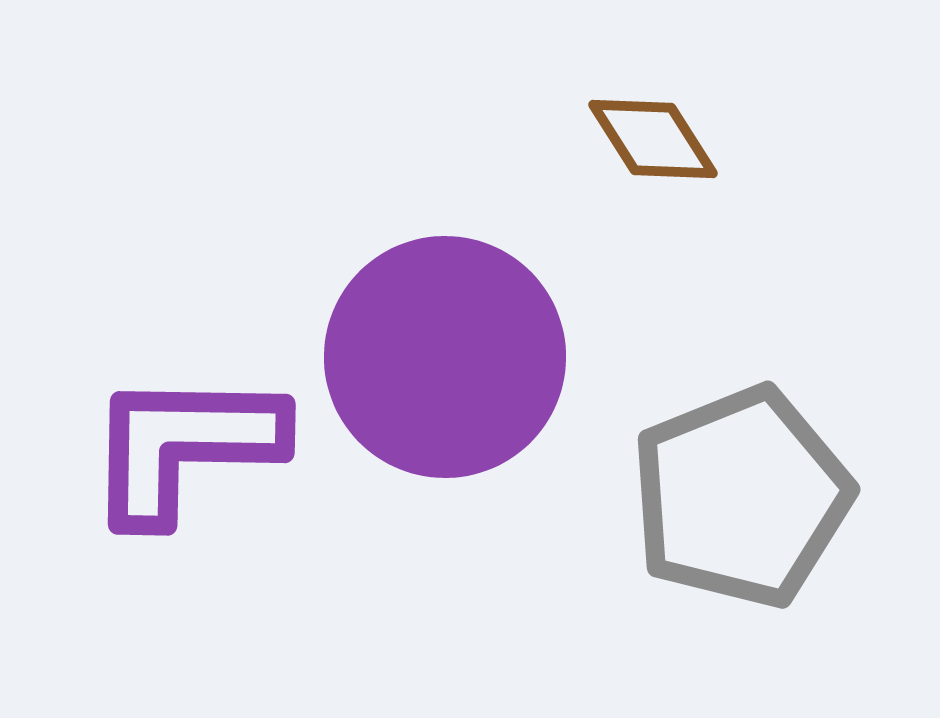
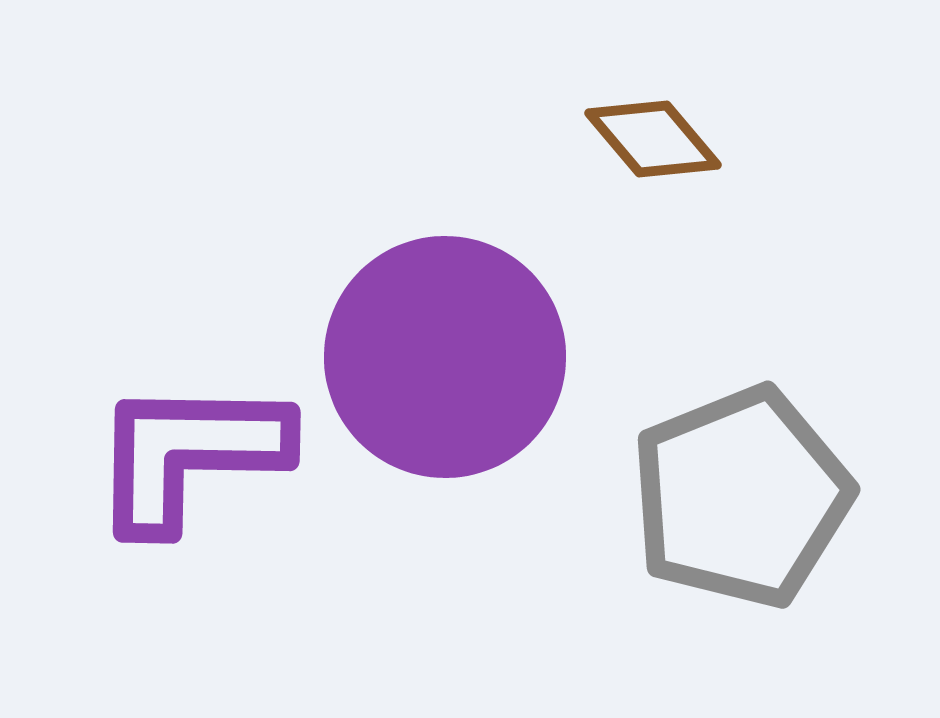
brown diamond: rotated 8 degrees counterclockwise
purple L-shape: moved 5 px right, 8 px down
